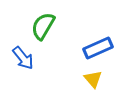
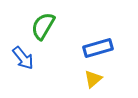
blue rectangle: rotated 8 degrees clockwise
yellow triangle: rotated 30 degrees clockwise
